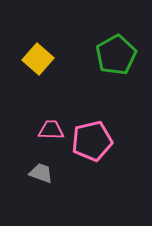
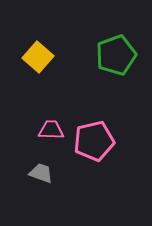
green pentagon: rotated 9 degrees clockwise
yellow square: moved 2 px up
pink pentagon: moved 2 px right
